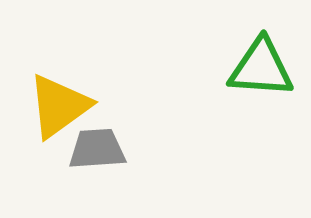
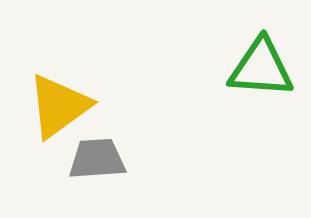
gray trapezoid: moved 10 px down
